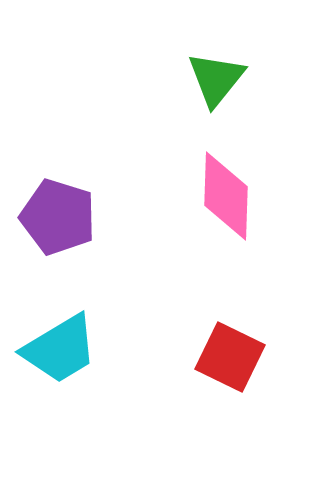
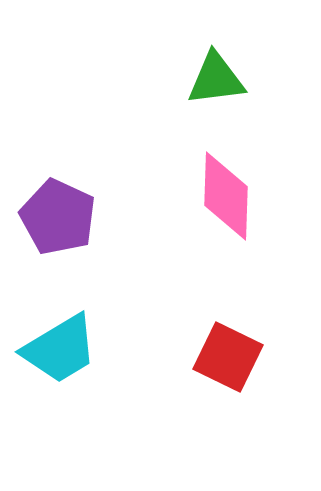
green triangle: rotated 44 degrees clockwise
purple pentagon: rotated 8 degrees clockwise
red square: moved 2 px left
